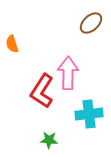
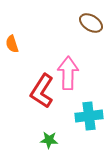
brown ellipse: rotated 75 degrees clockwise
cyan cross: moved 2 px down
